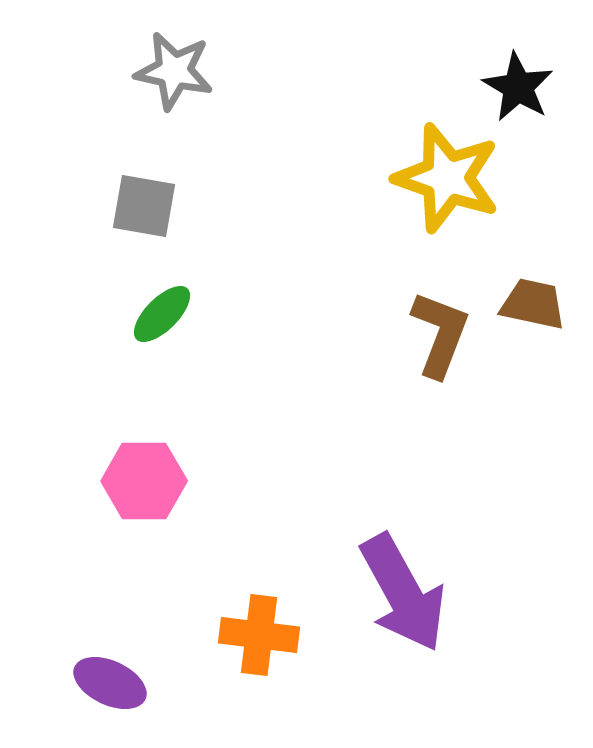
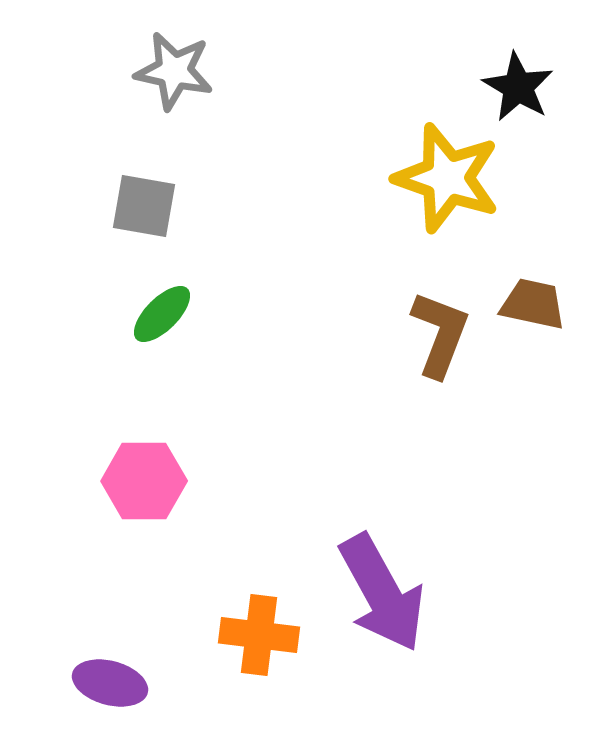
purple arrow: moved 21 px left
purple ellipse: rotated 10 degrees counterclockwise
